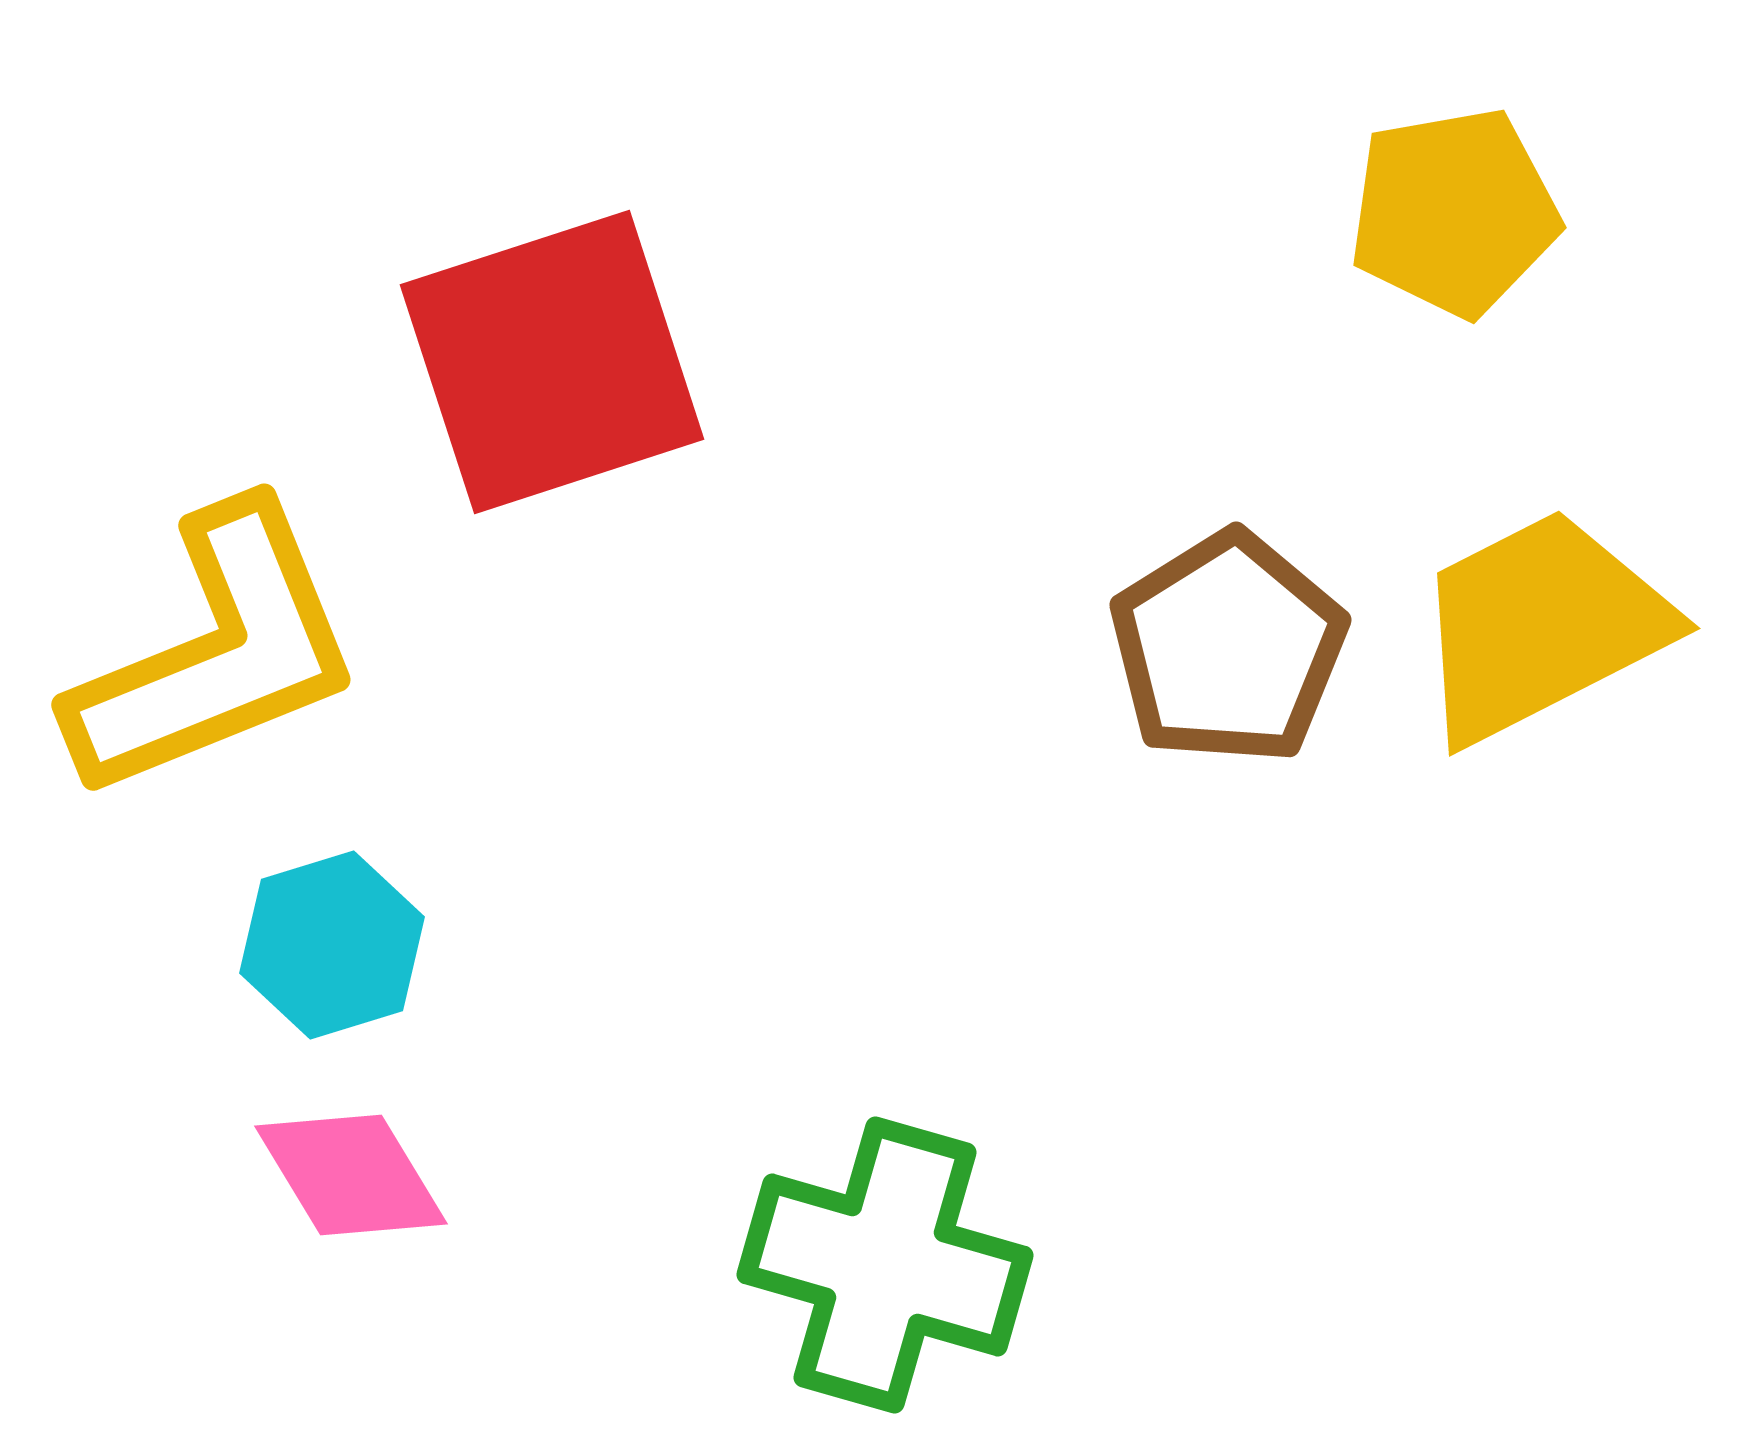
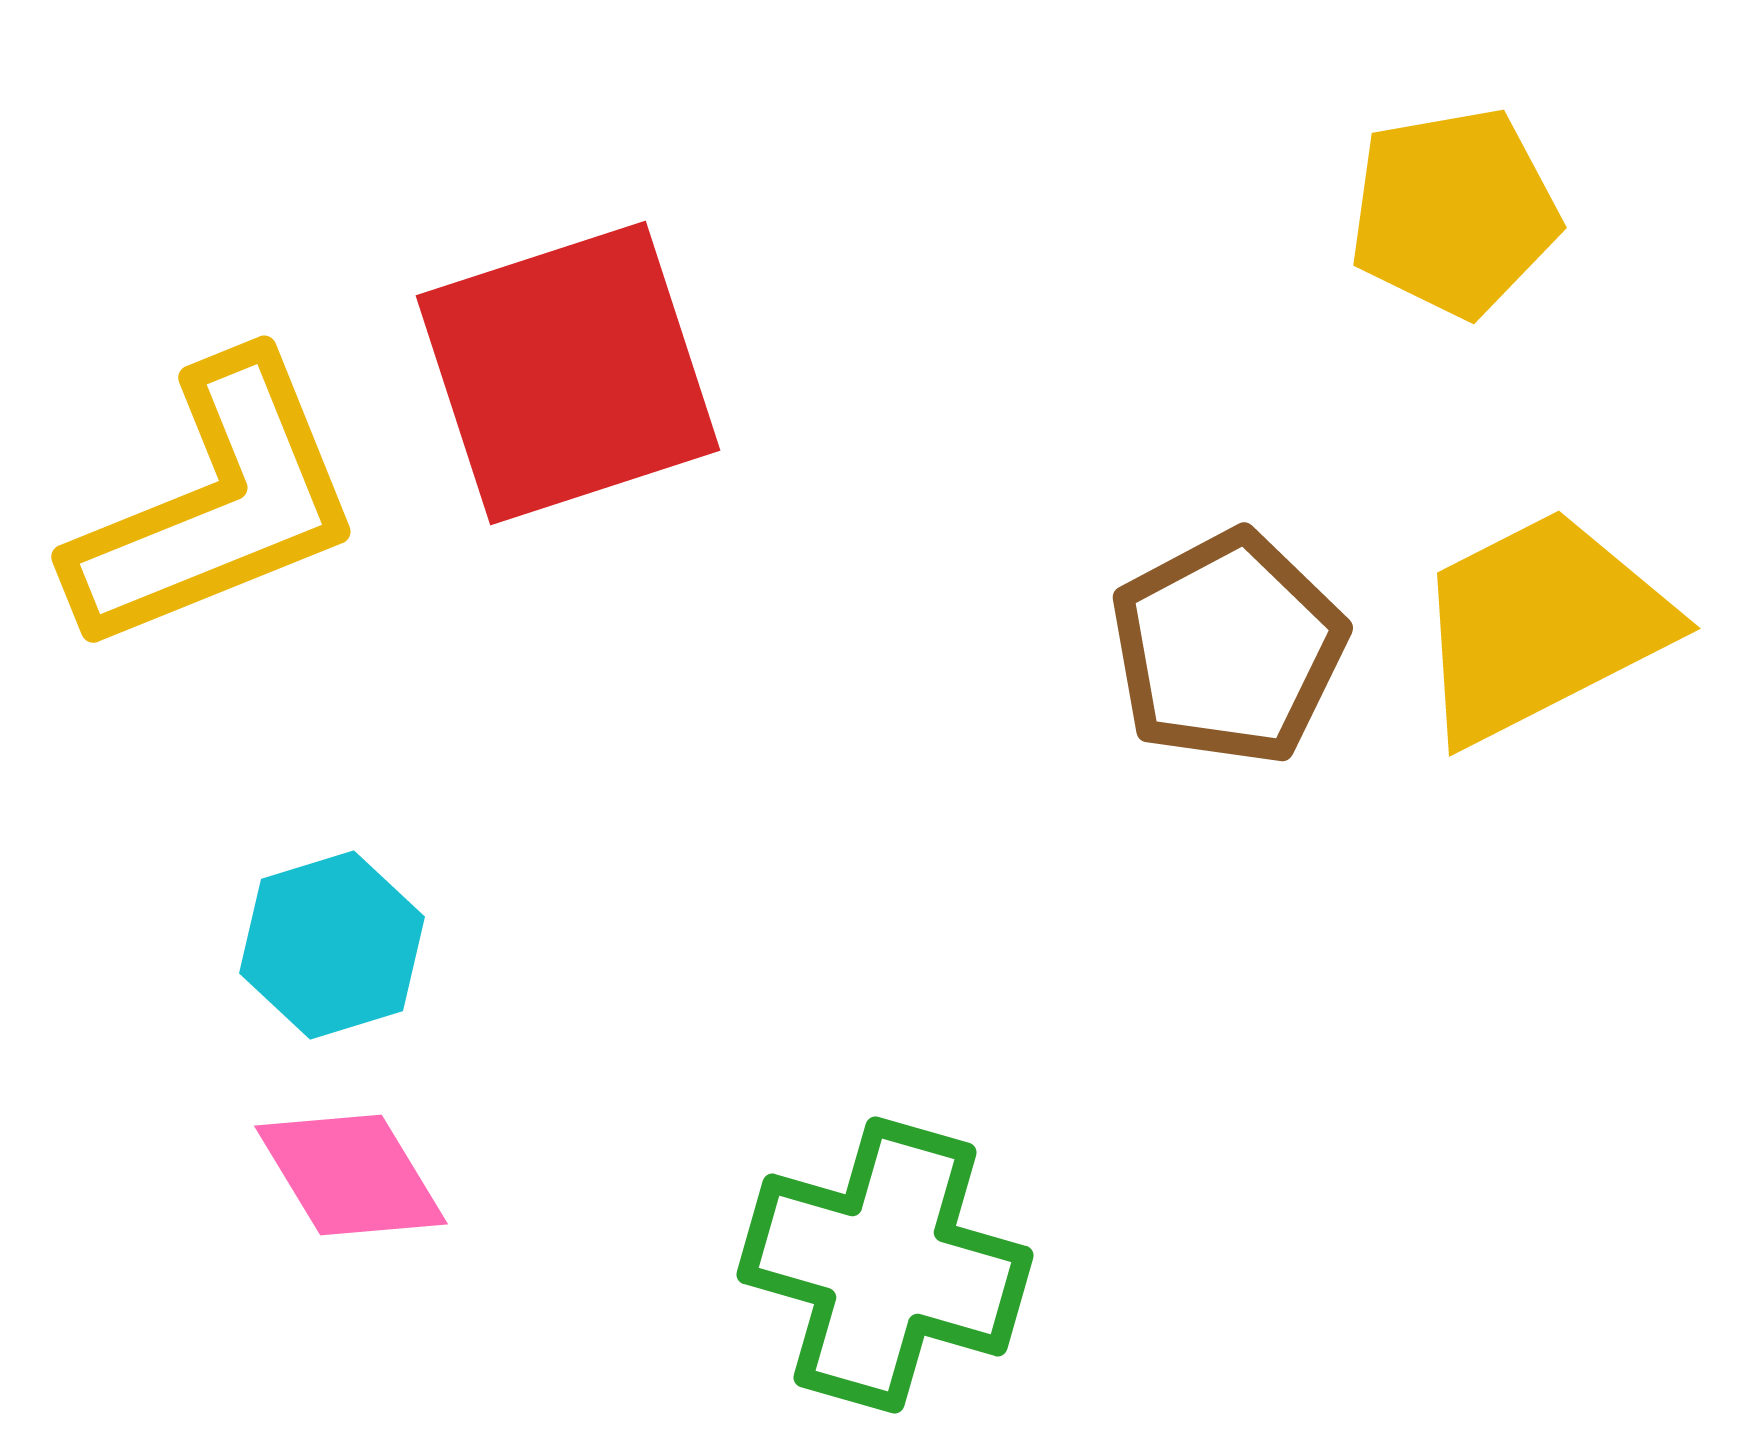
red square: moved 16 px right, 11 px down
brown pentagon: rotated 4 degrees clockwise
yellow L-shape: moved 148 px up
